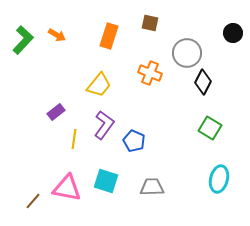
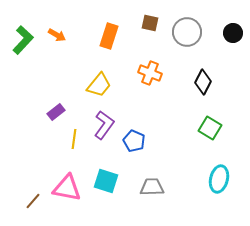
gray circle: moved 21 px up
